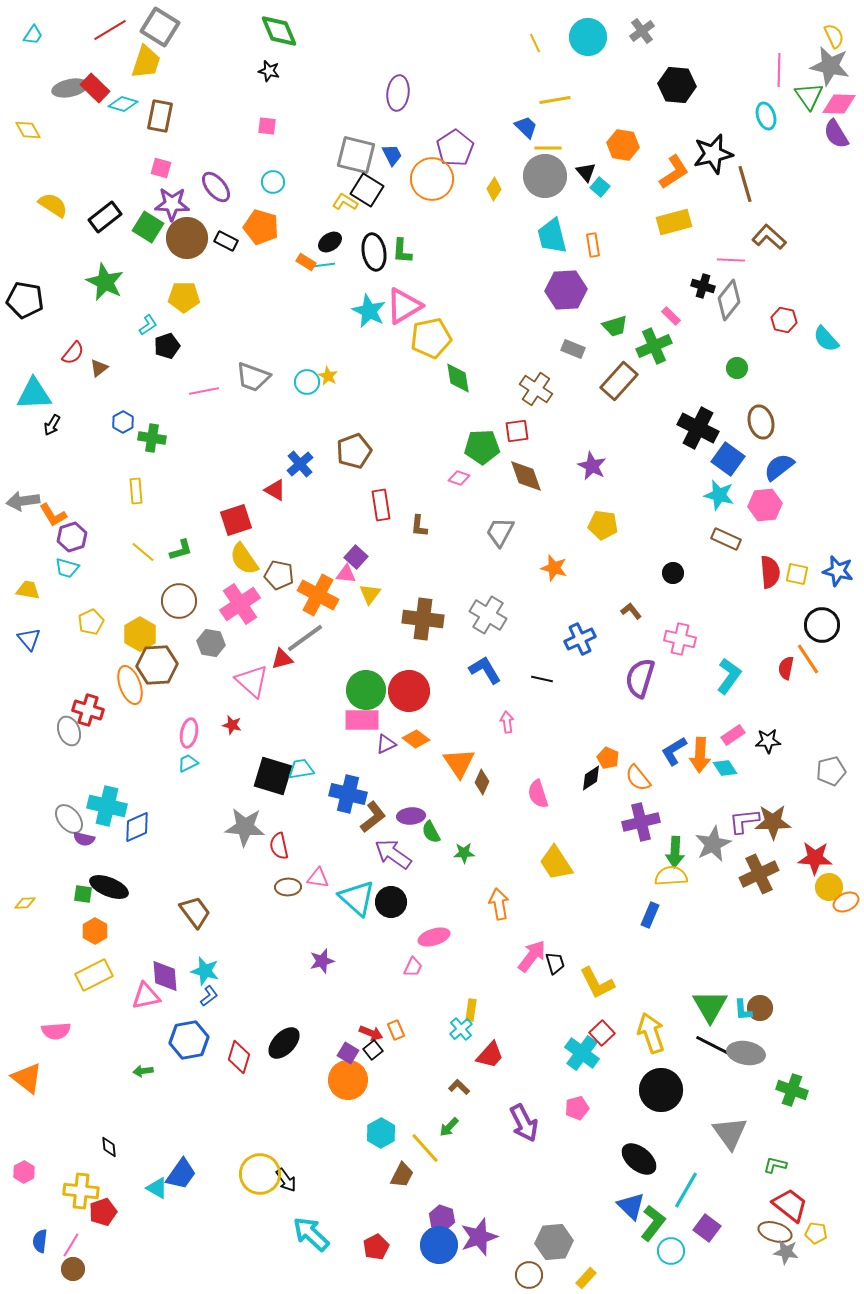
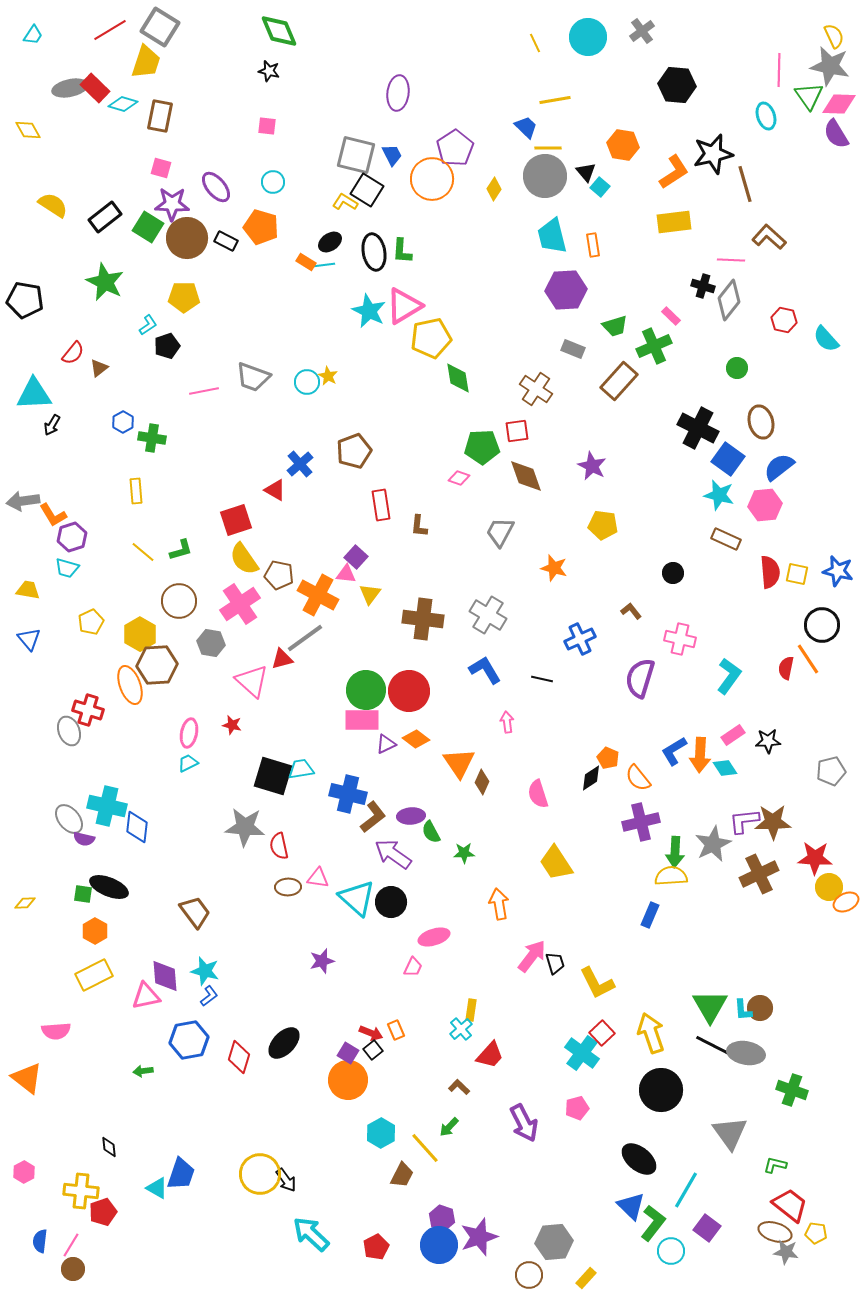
yellow rectangle at (674, 222): rotated 8 degrees clockwise
blue diamond at (137, 827): rotated 60 degrees counterclockwise
blue trapezoid at (181, 1174): rotated 16 degrees counterclockwise
